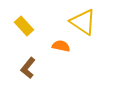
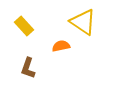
orange semicircle: rotated 24 degrees counterclockwise
brown L-shape: rotated 20 degrees counterclockwise
